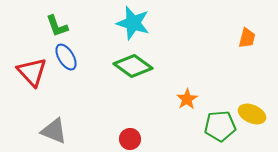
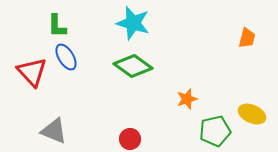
green L-shape: rotated 20 degrees clockwise
orange star: rotated 15 degrees clockwise
green pentagon: moved 5 px left, 5 px down; rotated 8 degrees counterclockwise
